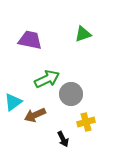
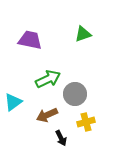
green arrow: moved 1 px right
gray circle: moved 4 px right
brown arrow: moved 12 px right
black arrow: moved 2 px left, 1 px up
